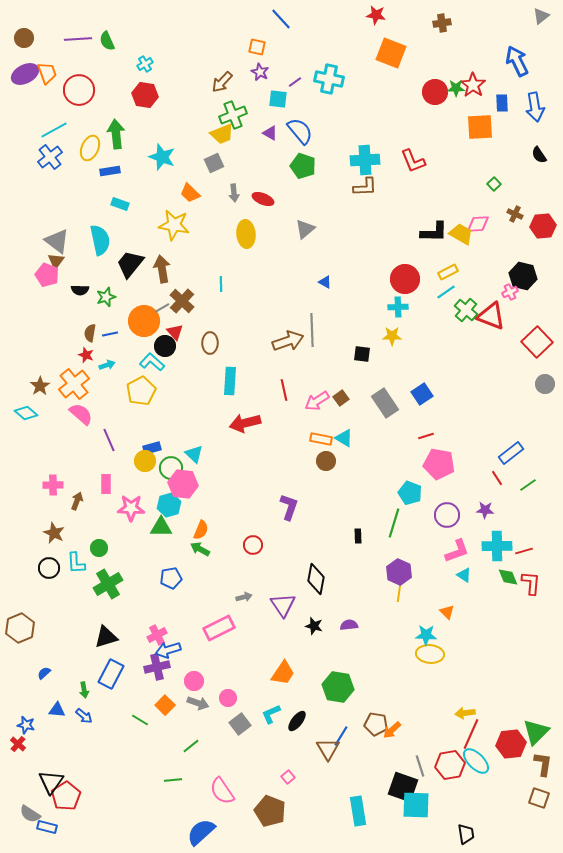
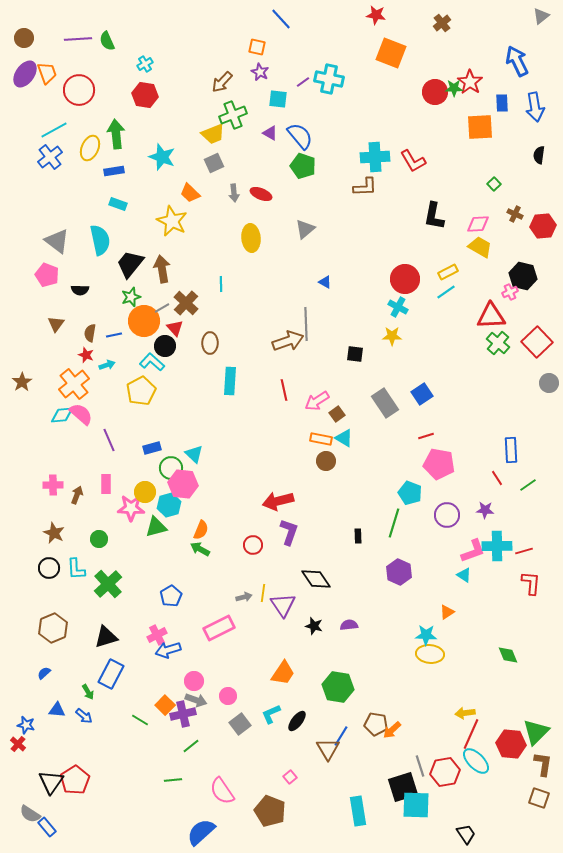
brown cross at (442, 23): rotated 30 degrees counterclockwise
purple ellipse at (25, 74): rotated 28 degrees counterclockwise
purple line at (295, 82): moved 8 px right
red star at (473, 85): moved 3 px left, 3 px up
green star at (456, 88): moved 2 px left
blue semicircle at (300, 131): moved 5 px down
yellow trapezoid at (222, 134): moved 9 px left
black semicircle at (539, 155): rotated 42 degrees clockwise
cyan cross at (365, 160): moved 10 px right, 3 px up
red L-shape at (413, 161): rotated 8 degrees counterclockwise
blue rectangle at (110, 171): moved 4 px right
red ellipse at (263, 199): moved 2 px left, 5 px up
cyan rectangle at (120, 204): moved 2 px left
yellow star at (174, 225): moved 2 px left, 4 px up; rotated 16 degrees clockwise
black L-shape at (434, 232): moved 16 px up; rotated 100 degrees clockwise
yellow ellipse at (246, 234): moved 5 px right, 4 px down
yellow trapezoid at (461, 234): moved 19 px right, 13 px down
brown triangle at (56, 261): moved 63 px down
green star at (106, 297): moved 25 px right
brown cross at (182, 301): moved 4 px right, 2 px down
cyan cross at (398, 307): rotated 30 degrees clockwise
green cross at (466, 310): moved 32 px right, 33 px down
red triangle at (491, 316): rotated 24 degrees counterclockwise
gray line at (312, 330): moved 6 px left, 6 px up
red triangle at (175, 332): moved 4 px up
blue line at (110, 334): moved 4 px right, 1 px down
black square at (362, 354): moved 7 px left
gray circle at (545, 384): moved 4 px right, 1 px up
brown star at (40, 386): moved 18 px left, 4 px up
brown square at (341, 398): moved 4 px left, 16 px down
cyan diamond at (26, 413): moved 36 px right, 2 px down; rotated 45 degrees counterclockwise
red arrow at (245, 423): moved 33 px right, 78 px down
blue rectangle at (511, 453): moved 3 px up; rotated 55 degrees counterclockwise
yellow circle at (145, 461): moved 31 px down
brown arrow at (77, 501): moved 6 px up
purple L-shape at (289, 507): moved 25 px down
green triangle at (161, 527): moved 5 px left; rotated 15 degrees counterclockwise
green circle at (99, 548): moved 9 px up
pink L-shape at (457, 551): moved 16 px right
cyan L-shape at (76, 563): moved 6 px down
green diamond at (508, 577): moved 78 px down
blue pentagon at (171, 578): moved 18 px down; rotated 20 degrees counterclockwise
black diamond at (316, 579): rotated 44 degrees counterclockwise
green cross at (108, 584): rotated 12 degrees counterclockwise
yellow line at (399, 593): moved 136 px left
orange triangle at (447, 612): rotated 42 degrees clockwise
brown hexagon at (20, 628): moved 33 px right
purple cross at (157, 667): moved 26 px right, 47 px down
green arrow at (84, 690): moved 4 px right, 2 px down; rotated 21 degrees counterclockwise
pink circle at (228, 698): moved 2 px up
gray arrow at (198, 703): moved 2 px left, 3 px up
red hexagon at (511, 744): rotated 12 degrees clockwise
red hexagon at (450, 765): moved 5 px left, 7 px down
pink square at (288, 777): moved 2 px right
black square at (403, 787): rotated 36 degrees counterclockwise
red pentagon at (66, 796): moved 9 px right, 16 px up
blue rectangle at (47, 827): rotated 36 degrees clockwise
black trapezoid at (466, 834): rotated 25 degrees counterclockwise
